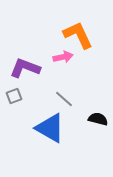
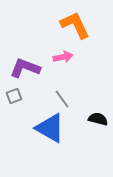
orange L-shape: moved 3 px left, 10 px up
gray line: moved 2 px left; rotated 12 degrees clockwise
